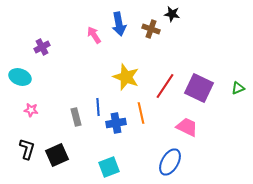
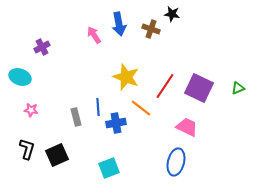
orange line: moved 5 px up; rotated 40 degrees counterclockwise
blue ellipse: moved 6 px right; rotated 16 degrees counterclockwise
cyan square: moved 1 px down
